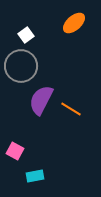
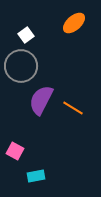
orange line: moved 2 px right, 1 px up
cyan rectangle: moved 1 px right
